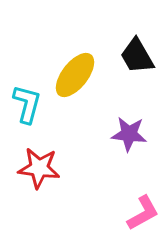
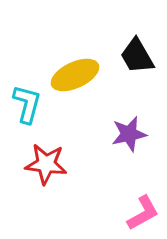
yellow ellipse: rotated 27 degrees clockwise
purple star: rotated 18 degrees counterclockwise
red star: moved 7 px right, 4 px up
